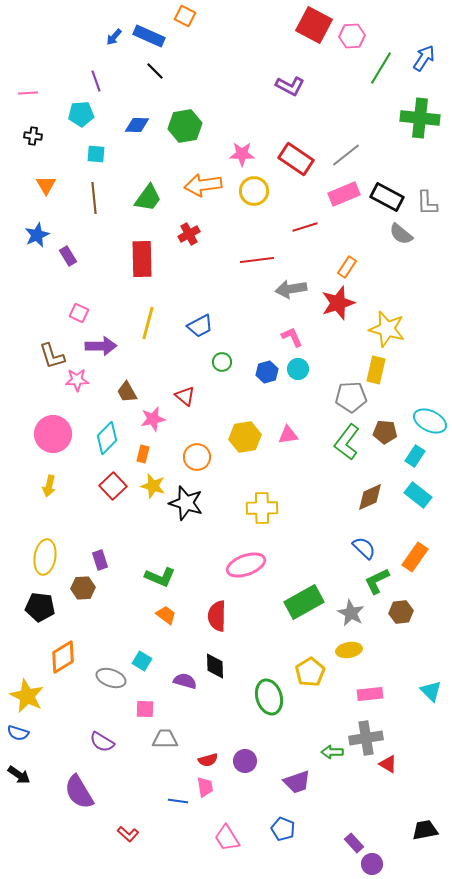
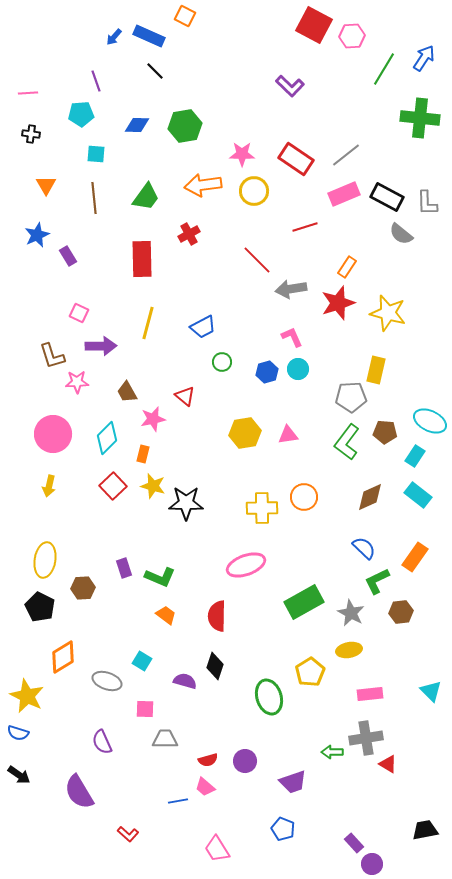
green line at (381, 68): moved 3 px right, 1 px down
purple L-shape at (290, 86): rotated 16 degrees clockwise
black cross at (33, 136): moved 2 px left, 2 px up
green trapezoid at (148, 198): moved 2 px left, 1 px up
red line at (257, 260): rotated 52 degrees clockwise
blue trapezoid at (200, 326): moved 3 px right, 1 px down
yellow star at (387, 329): moved 1 px right, 16 px up
pink star at (77, 380): moved 2 px down
yellow hexagon at (245, 437): moved 4 px up
orange circle at (197, 457): moved 107 px right, 40 px down
black star at (186, 503): rotated 16 degrees counterclockwise
yellow ellipse at (45, 557): moved 3 px down
purple rectangle at (100, 560): moved 24 px right, 8 px down
black pentagon at (40, 607): rotated 20 degrees clockwise
black diamond at (215, 666): rotated 20 degrees clockwise
gray ellipse at (111, 678): moved 4 px left, 3 px down
purple semicircle at (102, 742): rotated 35 degrees clockwise
purple trapezoid at (297, 782): moved 4 px left
pink trapezoid at (205, 787): rotated 140 degrees clockwise
blue line at (178, 801): rotated 18 degrees counterclockwise
pink trapezoid at (227, 838): moved 10 px left, 11 px down
